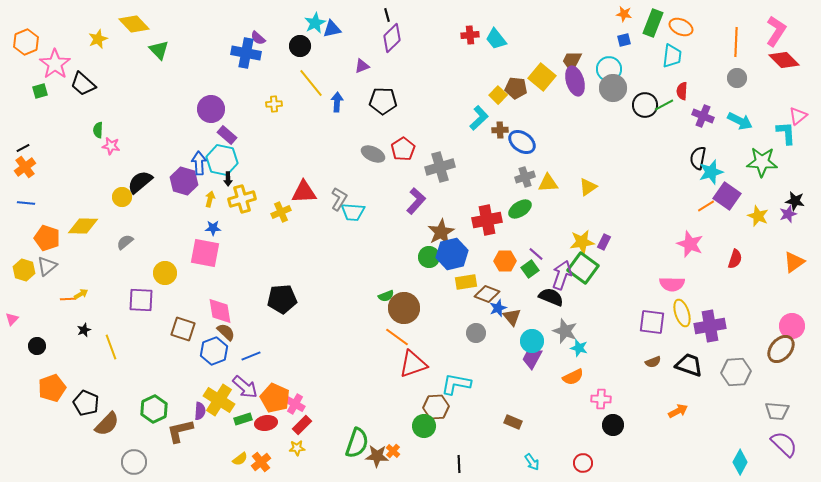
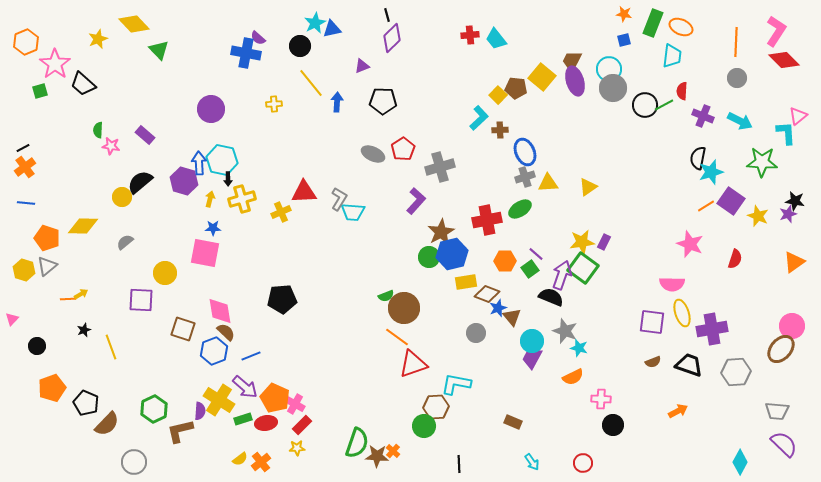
purple rectangle at (227, 135): moved 82 px left
blue ellipse at (522, 142): moved 3 px right, 10 px down; rotated 32 degrees clockwise
purple square at (727, 196): moved 4 px right, 5 px down
purple cross at (710, 326): moved 2 px right, 3 px down
